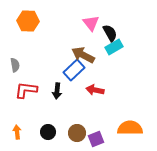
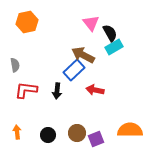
orange hexagon: moved 1 px left, 1 px down; rotated 15 degrees counterclockwise
orange semicircle: moved 2 px down
black circle: moved 3 px down
